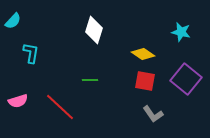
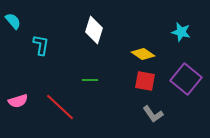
cyan semicircle: rotated 84 degrees counterclockwise
cyan L-shape: moved 10 px right, 8 px up
